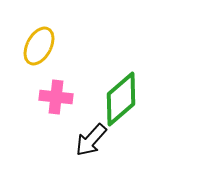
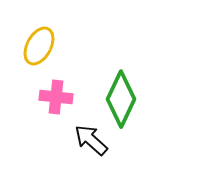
green diamond: rotated 24 degrees counterclockwise
black arrow: rotated 90 degrees clockwise
